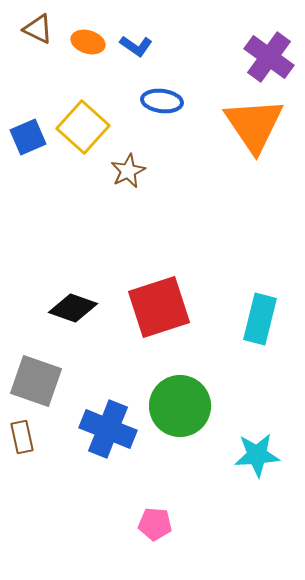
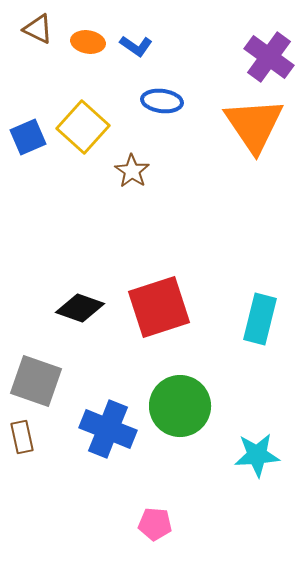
orange ellipse: rotated 8 degrees counterclockwise
brown star: moved 4 px right; rotated 12 degrees counterclockwise
black diamond: moved 7 px right
